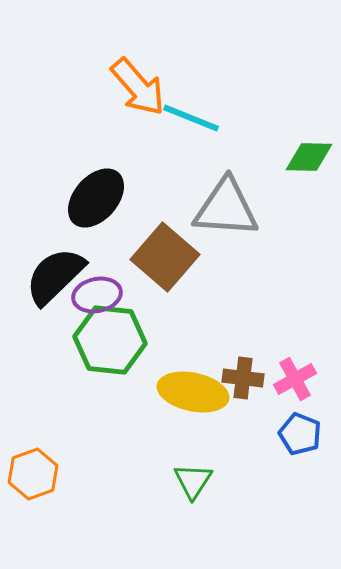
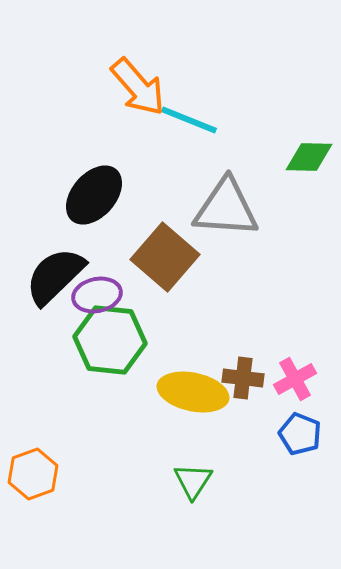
cyan line: moved 2 px left, 2 px down
black ellipse: moved 2 px left, 3 px up
